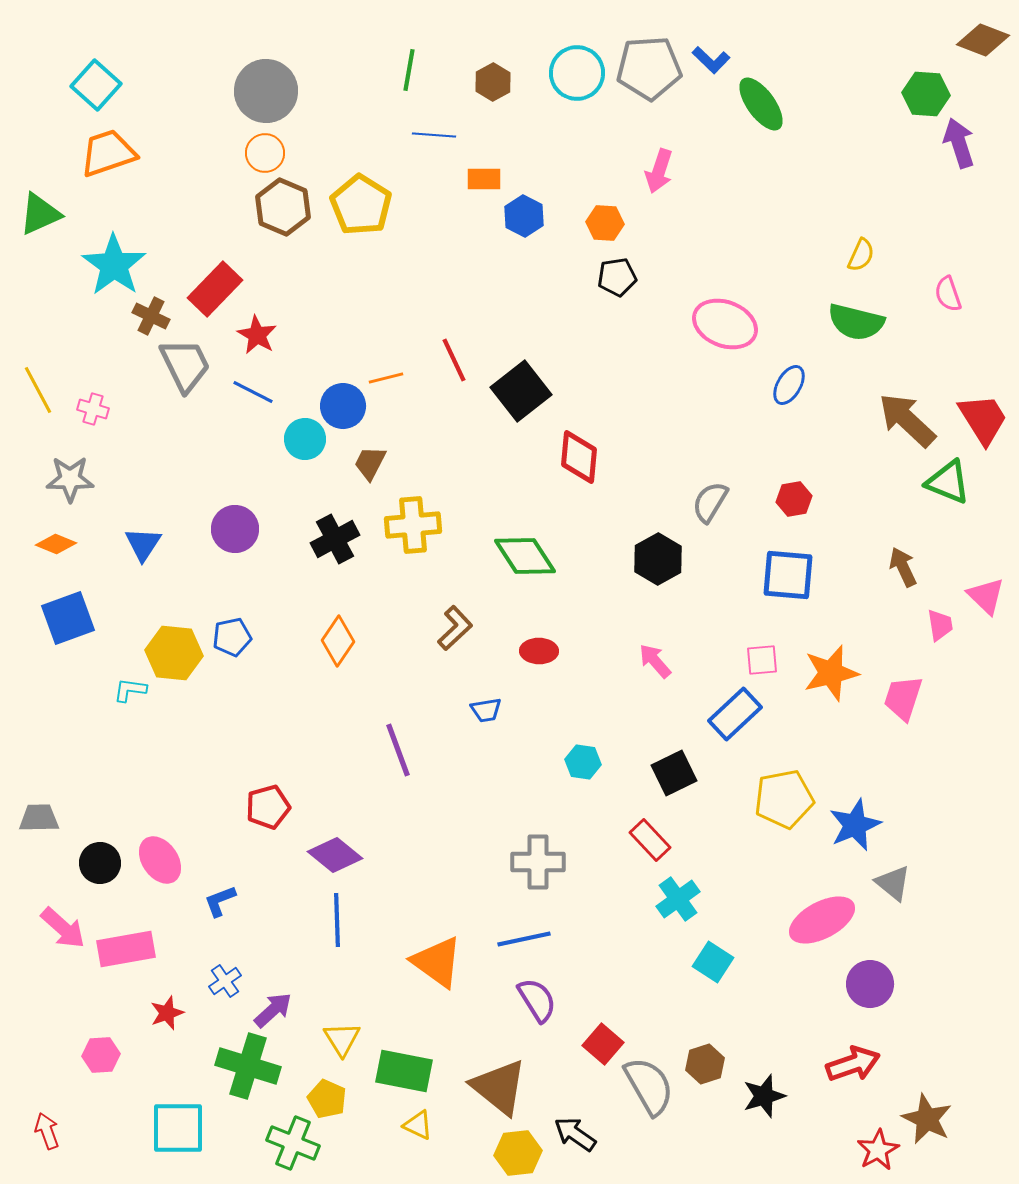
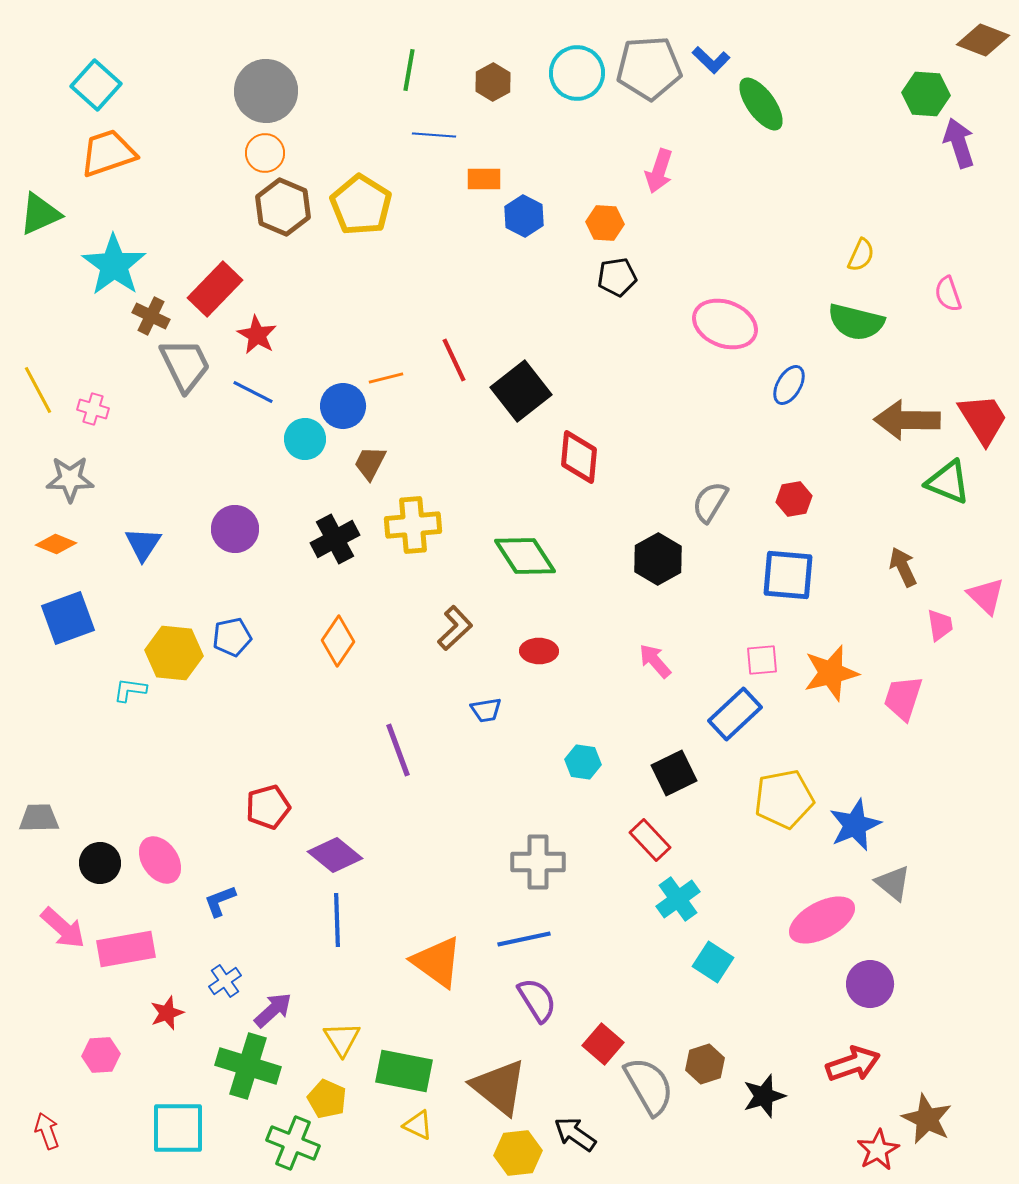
brown arrow at (907, 420): rotated 42 degrees counterclockwise
